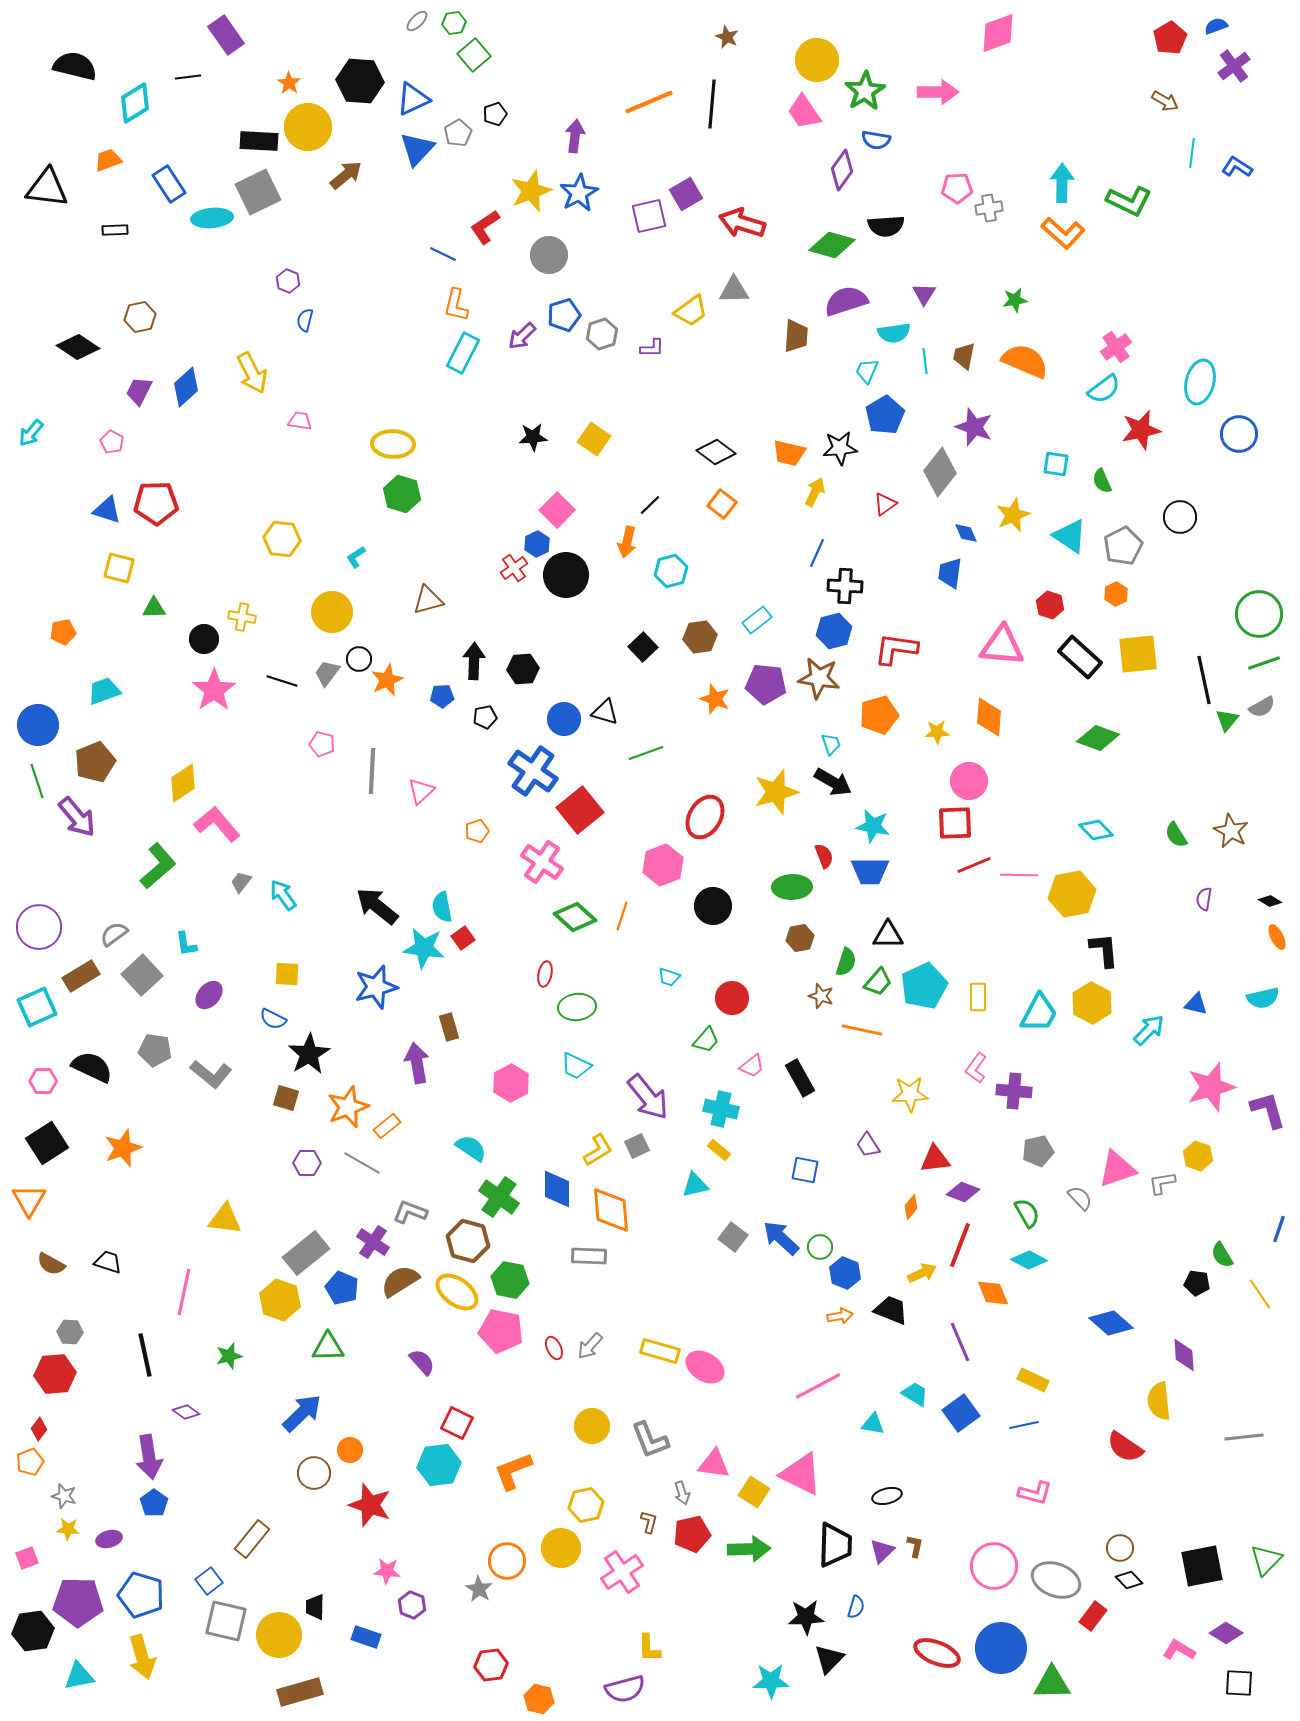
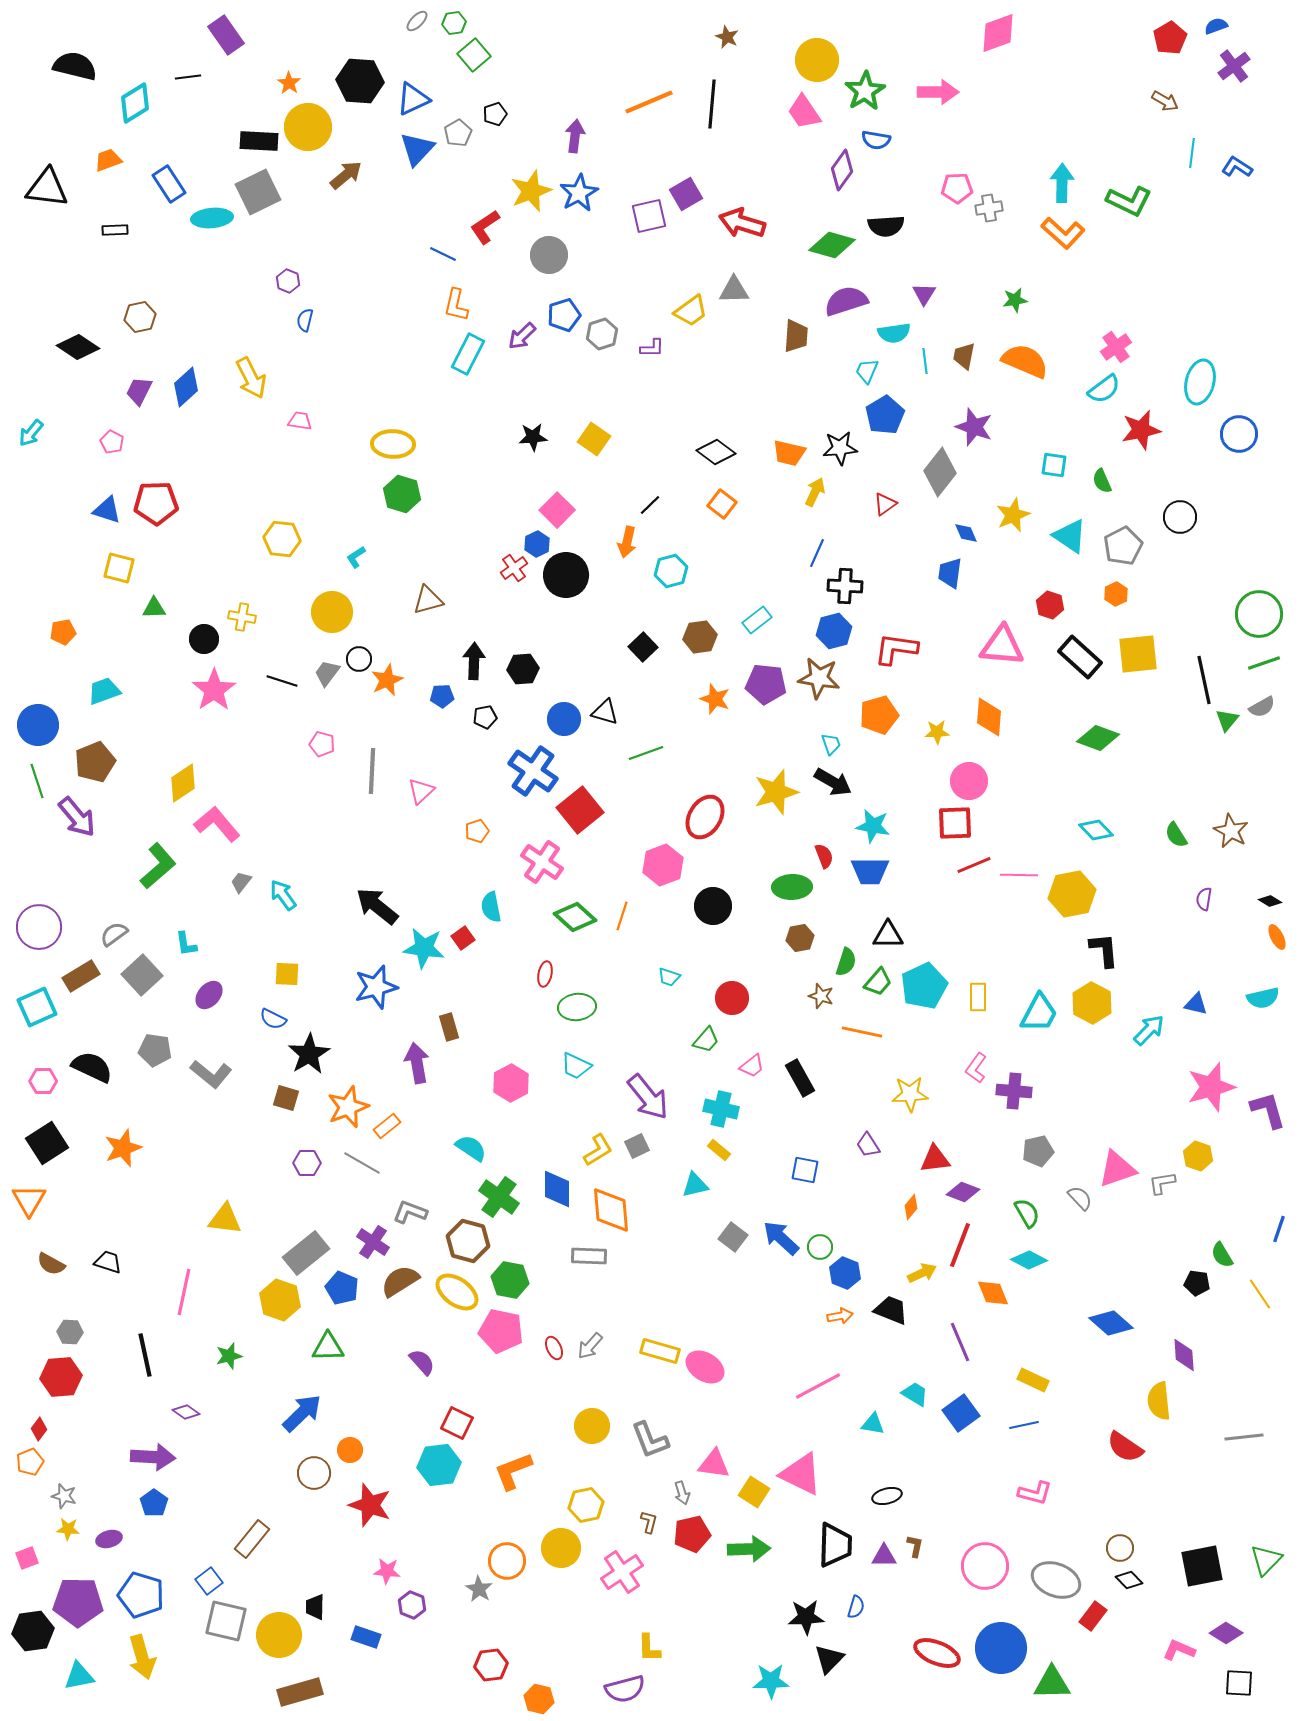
cyan rectangle at (463, 353): moved 5 px right, 1 px down
yellow arrow at (252, 373): moved 1 px left, 5 px down
cyan square at (1056, 464): moved 2 px left, 1 px down
cyan semicircle at (442, 907): moved 49 px right
orange line at (862, 1030): moved 2 px down
red hexagon at (55, 1374): moved 6 px right, 3 px down
purple arrow at (149, 1457): moved 4 px right; rotated 78 degrees counterclockwise
purple triangle at (882, 1551): moved 2 px right, 5 px down; rotated 44 degrees clockwise
pink circle at (994, 1566): moved 9 px left
pink L-shape at (1179, 1650): rotated 8 degrees counterclockwise
